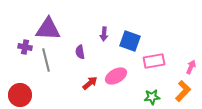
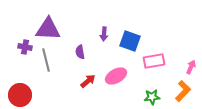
red arrow: moved 2 px left, 2 px up
